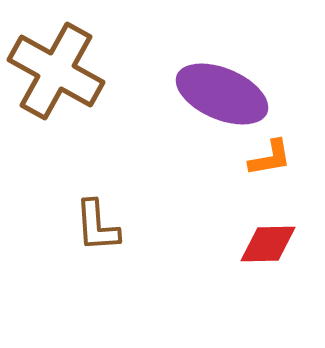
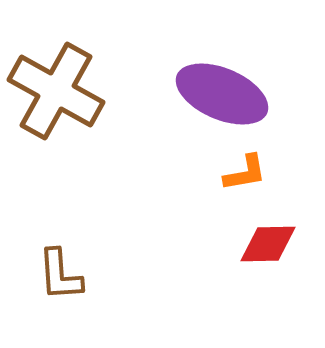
brown cross: moved 20 px down
orange L-shape: moved 25 px left, 15 px down
brown L-shape: moved 37 px left, 49 px down
